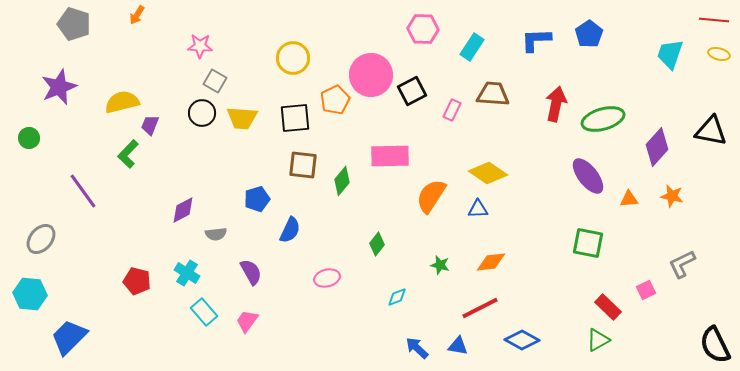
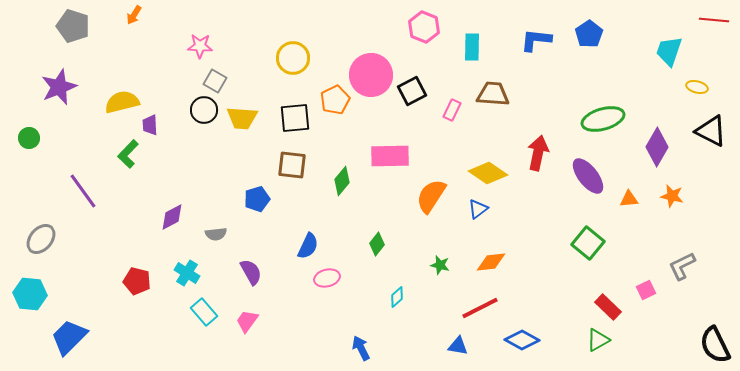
orange arrow at (137, 15): moved 3 px left
gray pentagon at (74, 24): moved 1 px left, 2 px down
pink hexagon at (423, 29): moved 1 px right, 2 px up; rotated 20 degrees clockwise
blue L-shape at (536, 40): rotated 8 degrees clockwise
cyan rectangle at (472, 47): rotated 32 degrees counterclockwise
cyan trapezoid at (670, 54): moved 1 px left, 3 px up
yellow ellipse at (719, 54): moved 22 px left, 33 px down
red arrow at (556, 104): moved 18 px left, 49 px down
black circle at (202, 113): moved 2 px right, 3 px up
purple trapezoid at (150, 125): rotated 25 degrees counterclockwise
black triangle at (711, 131): rotated 16 degrees clockwise
purple diamond at (657, 147): rotated 12 degrees counterclockwise
brown square at (303, 165): moved 11 px left
blue triangle at (478, 209): rotated 35 degrees counterclockwise
purple diamond at (183, 210): moved 11 px left, 7 px down
blue semicircle at (290, 230): moved 18 px right, 16 px down
green square at (588, 243): rotated 28 degrees clockwise
gray L-shape at (682, 264): moved 2 px down
cyan diamond at (397, 297): rotated 20 degrees counterclockwise
blue arrow at (417, 348): moved 56 px left; rotated 20 degrees clockwise
